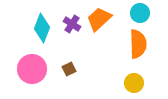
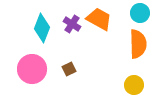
orange trapezoid: rotated 72 degrees clockwise
yellow circle: moved 2 px down
